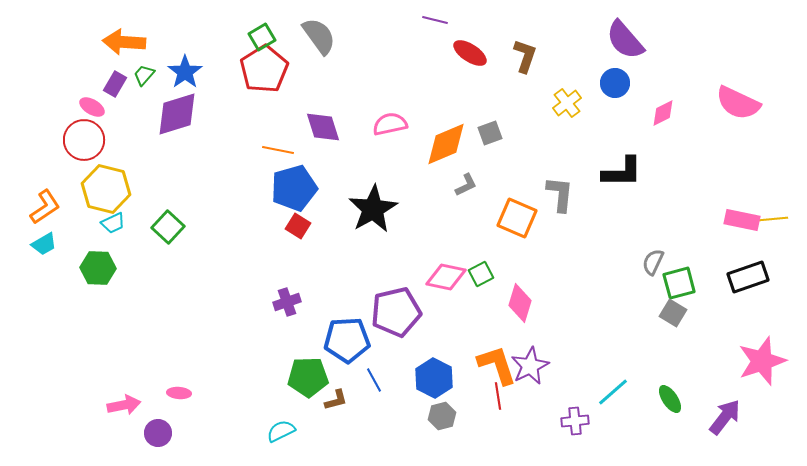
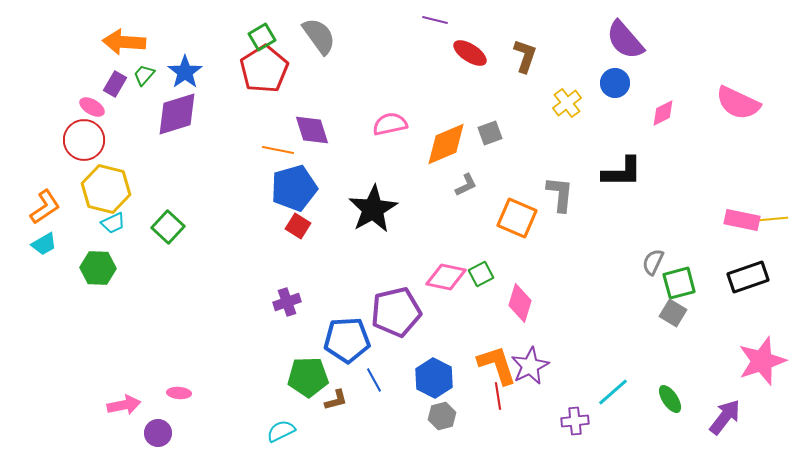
purple diamond at (323, 127): moved 11 px left, 3 px down
